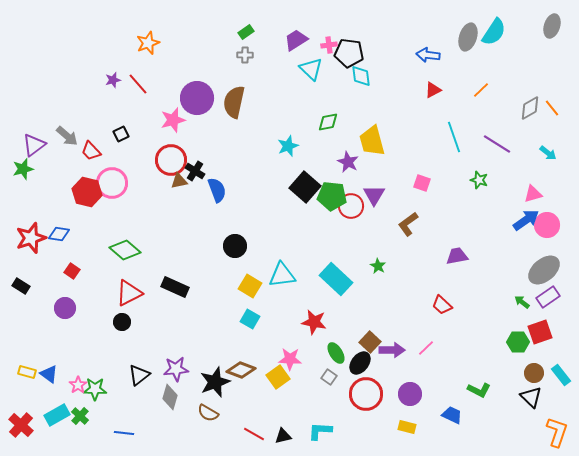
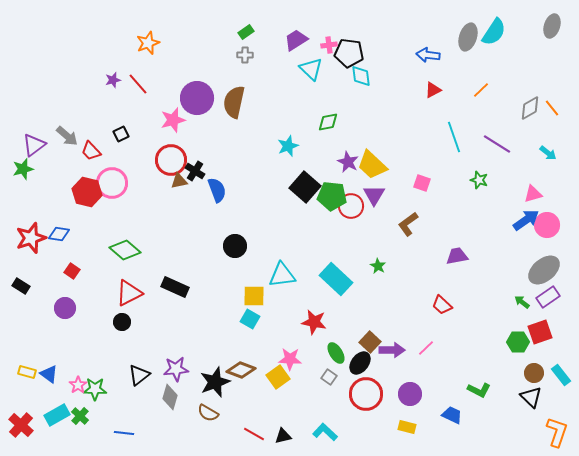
yellow trapezoid at (372, 141): moved 24 px down; rotated 32 degrees counterclockwise
yellow square at (250, 286): moved 4 px right, 10 px down; rotated 30 degrees counterclockwise
cyan L-shape at (320, 431): moved 5 px right, 1 px down; rotated 40 degrees clockwise
